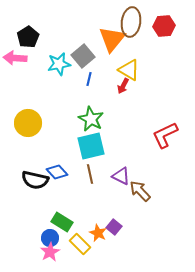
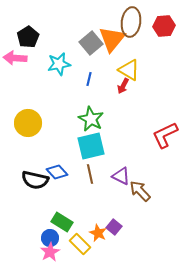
gray square: moved 8 px right, 13 px up
